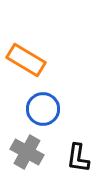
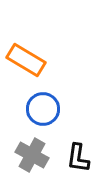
gray cross: moved 5 px right, 3 px down
